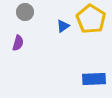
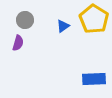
gray circle: moved 8 px down
yellow pentagon: moved 3 px right
